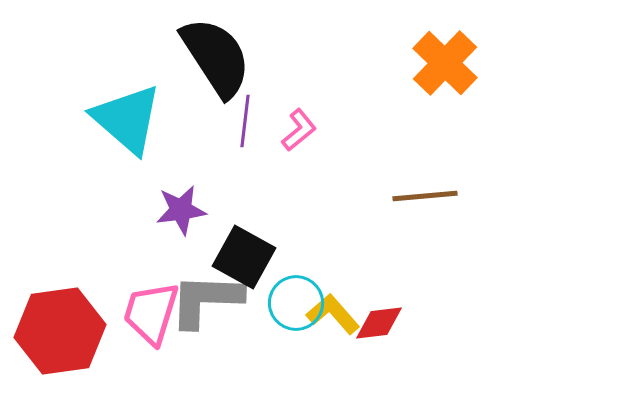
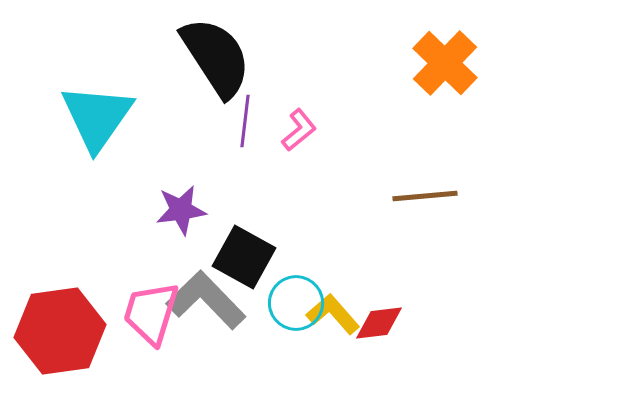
cyan triangle: moved 30 px left, 2 px up; rotated 24 degrees clockwise
gray L-shape: rotated 44 degrees clockwise
